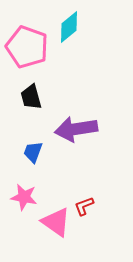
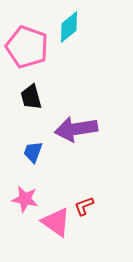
pink star: moved 1 px right, 2 px down
